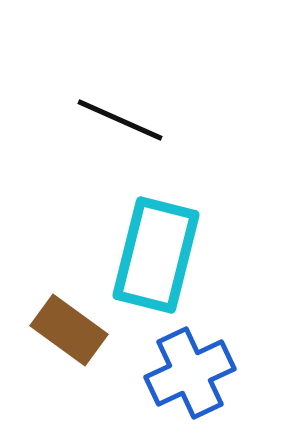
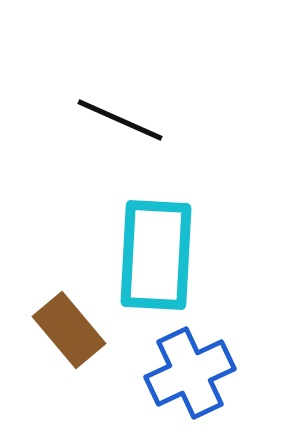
cyan rectangle: rotated 11 degrees counterclockwise
brown rectangle: rotated 14 degrees clockwise
